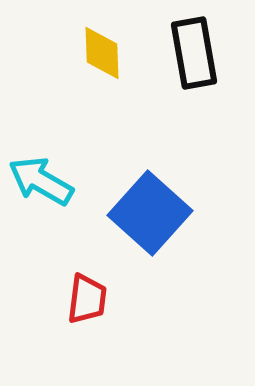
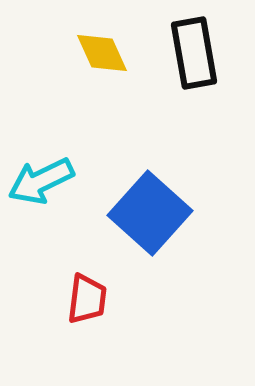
yellow diamond: rotated 22 degrees counterclockwise
cyan arrow: rotated 56 degrees counterclockwise
